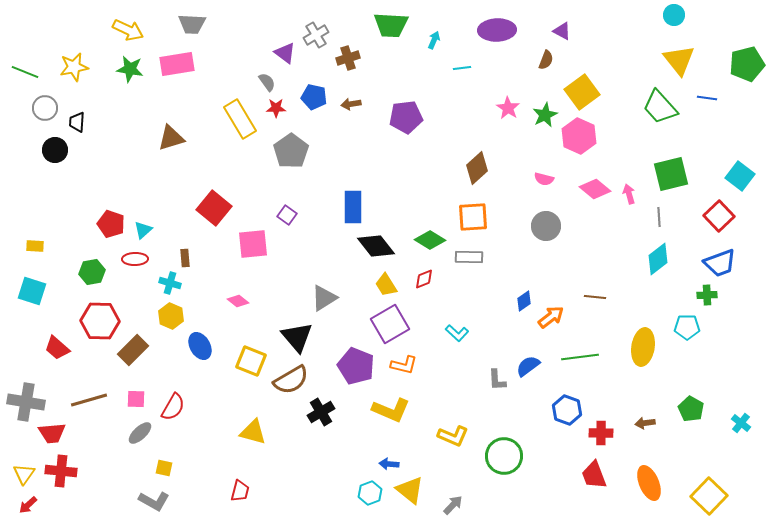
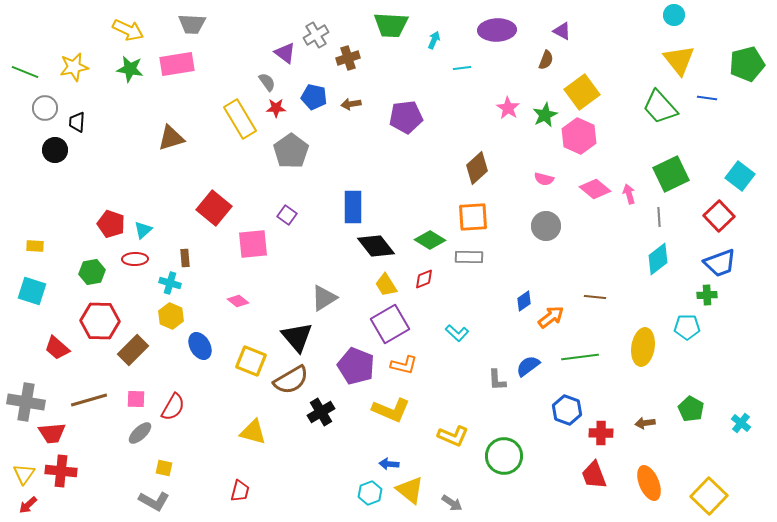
green square at (671, 174): rotated 12 degrees counterclockwise
gray arrow at (453, 505): moved 1 px left, 2 px up; rotated 80 degrees clockwise
